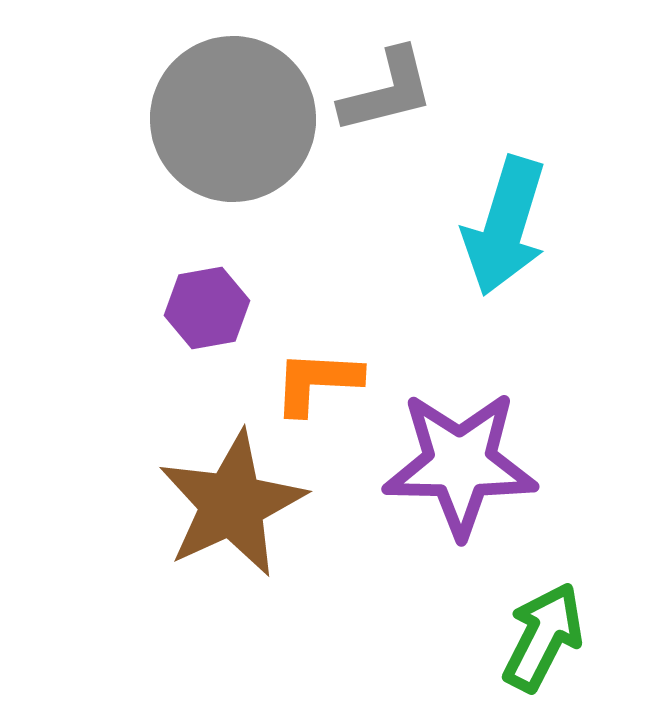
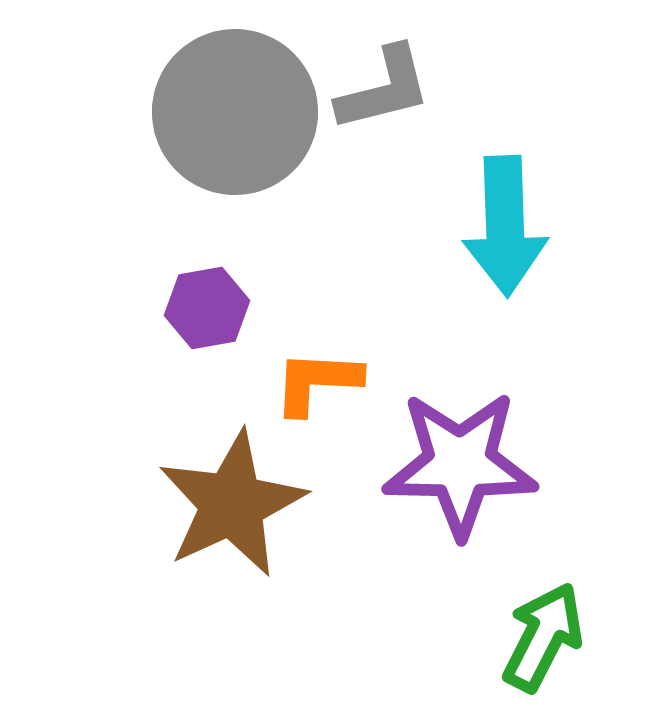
gray L-shape: moved 3 px left, 2 px up
gray circle: moved 2 px right, 7 px up
cyan arrow: rotated 19 degrees counterclockwise
